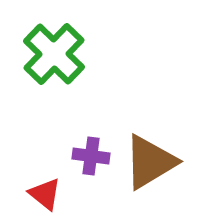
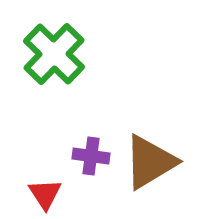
red triangle: rotated 18 degrees clockwise
